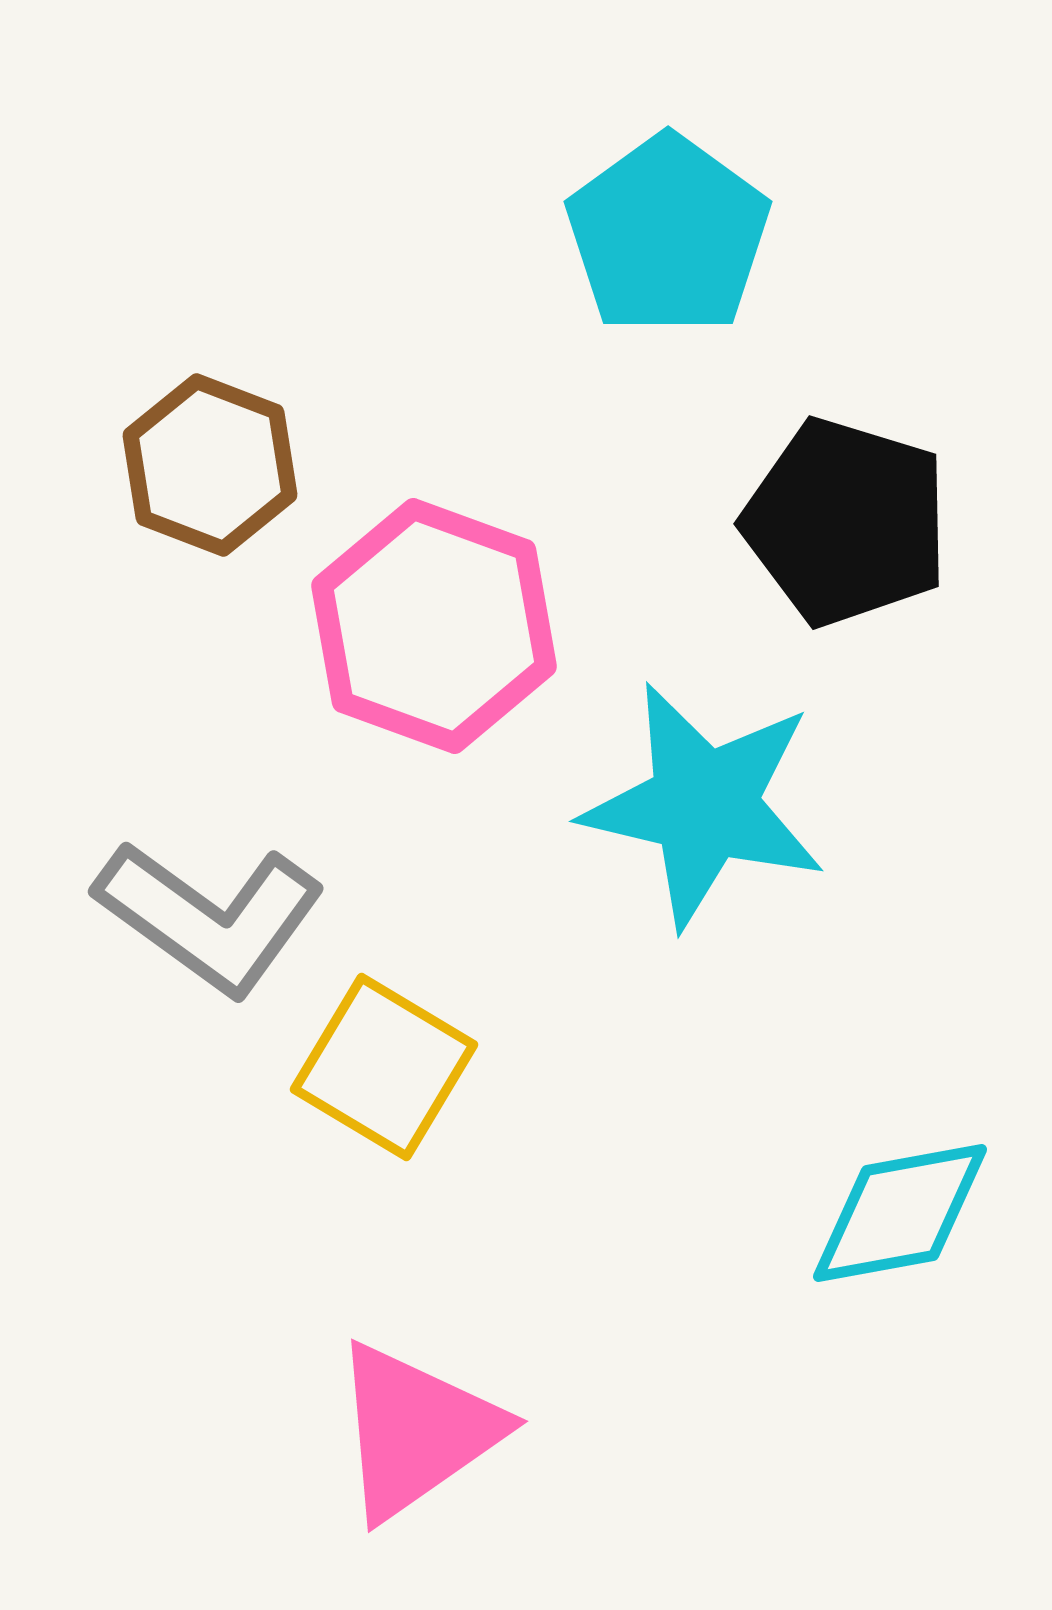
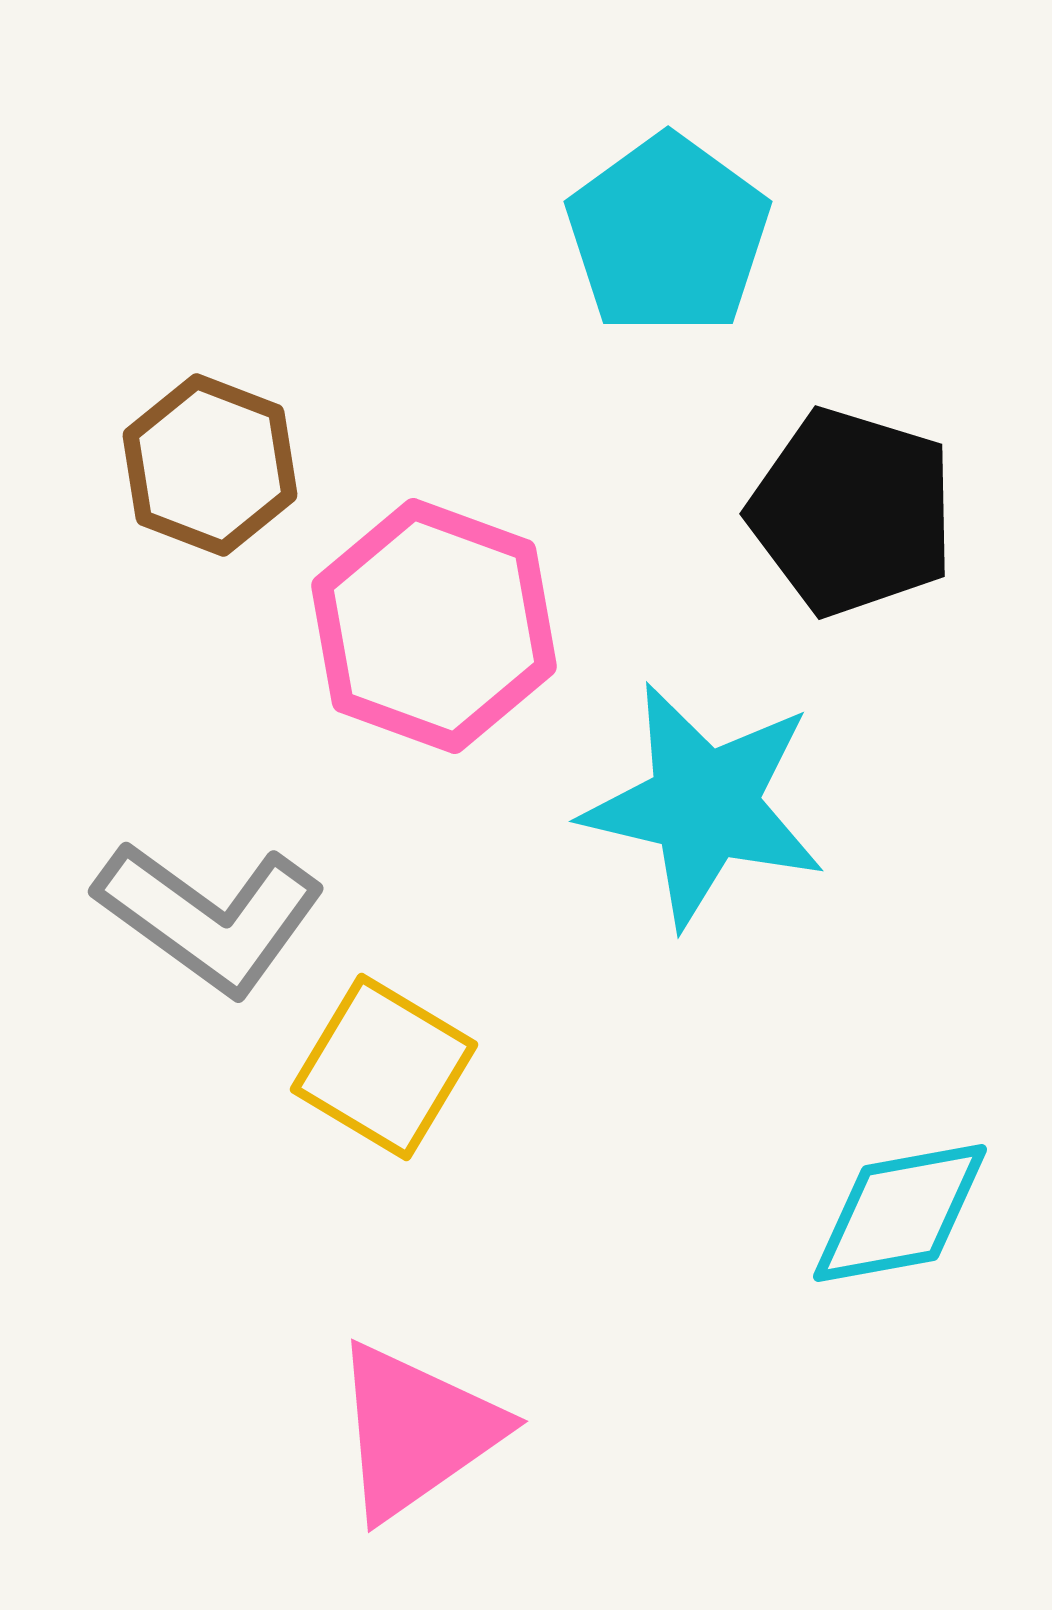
black pentagon: moved 6 px right, 10 px up
